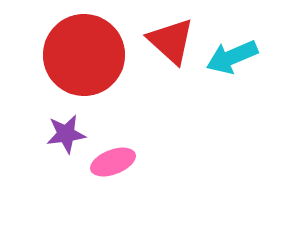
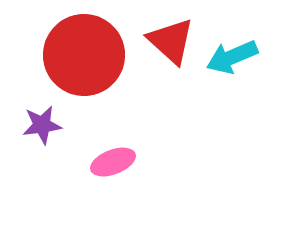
purple star: moved 24 px left, 9 px up
